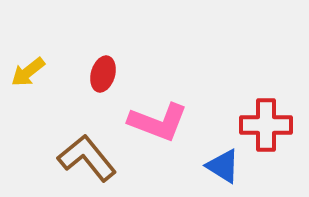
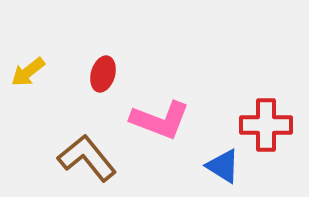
pink L-shape: moved 2 px right, 2 px up
